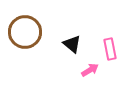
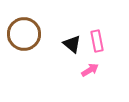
brown circle: moved 1 px left, 2 px down
pink rectangle: moved 13 px left, 8 px up
